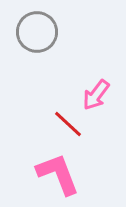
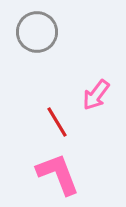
red line: moved 11 px left, 2 px up; rotated 16 degrees clockwise
